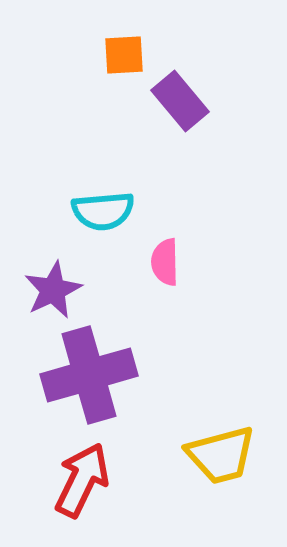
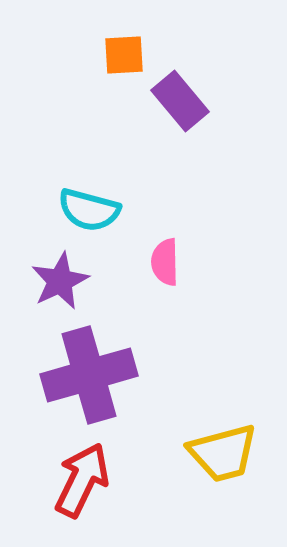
cyan semicircle: moved 14 px left, 1 px up; rotated 20 degrees clockwise
purple star: moved 7 px right, 9 px up
yellow trapezoid: moved 2 px right, 2 px up
